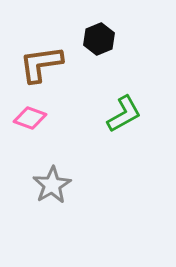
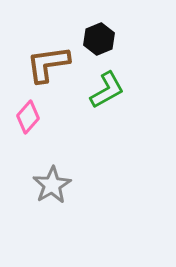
brown L-shape: moved 7 px right
green L-shape: moved 17 px left, 24 px up
pink diamond: moved 2 px left, 1 px up; rotated 68 degrees counterclockwise
